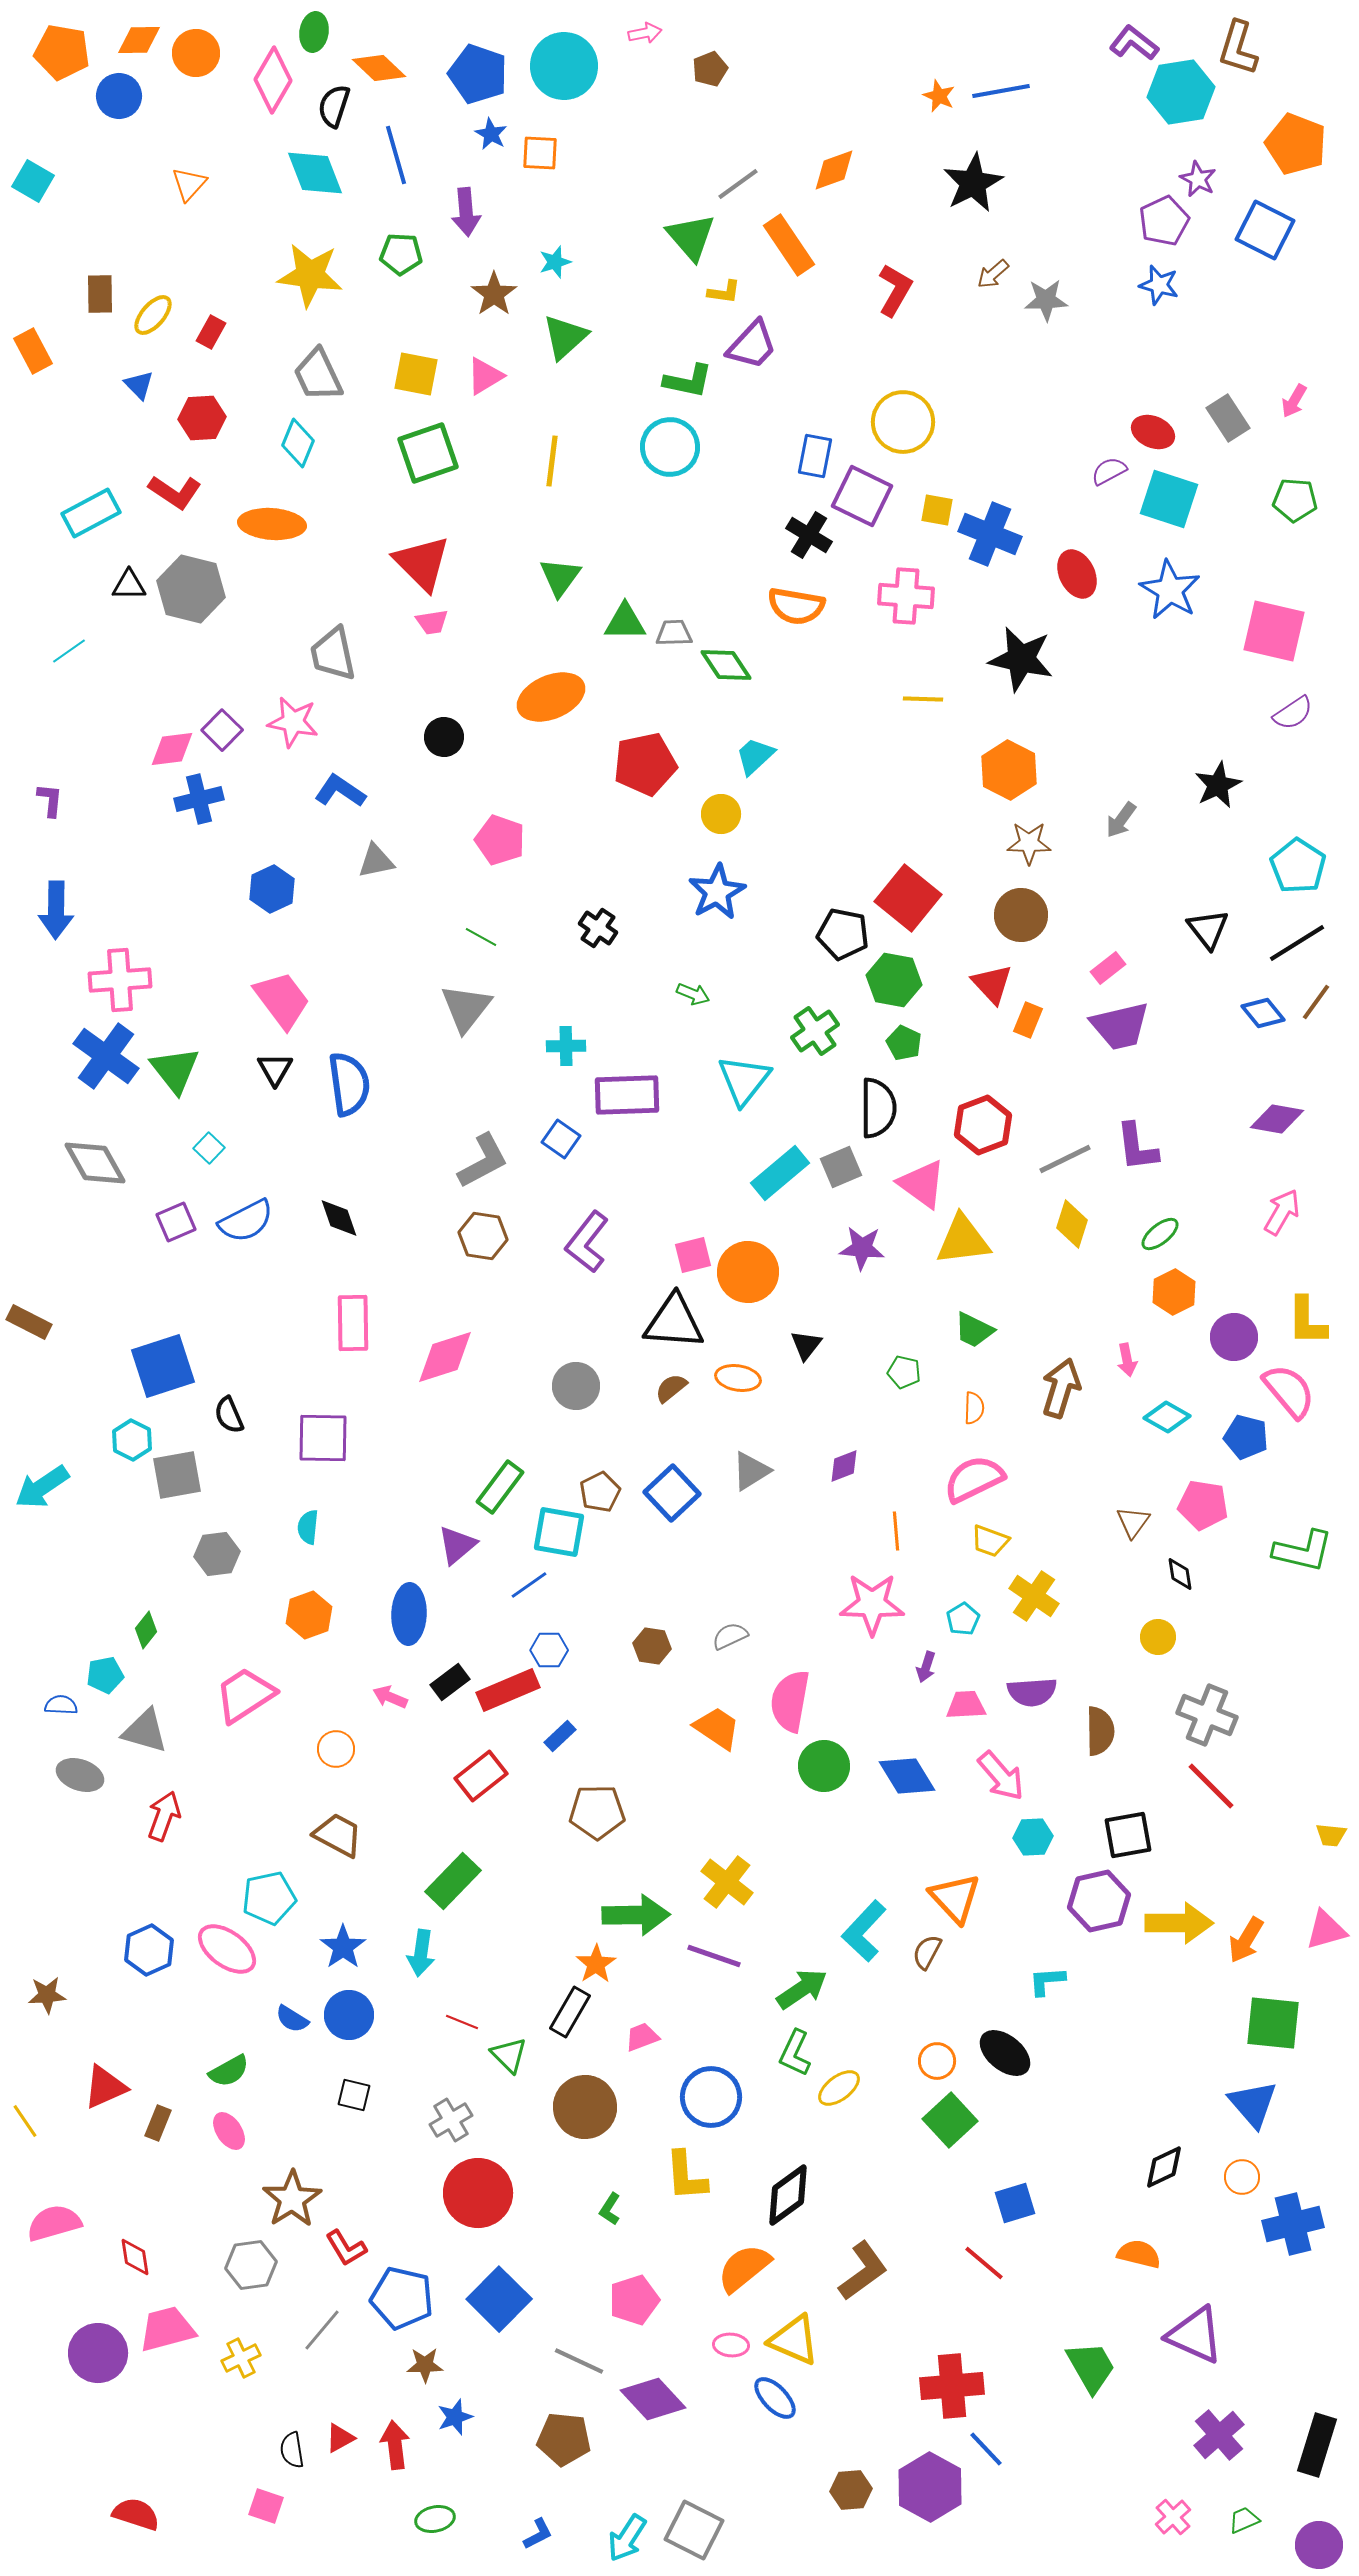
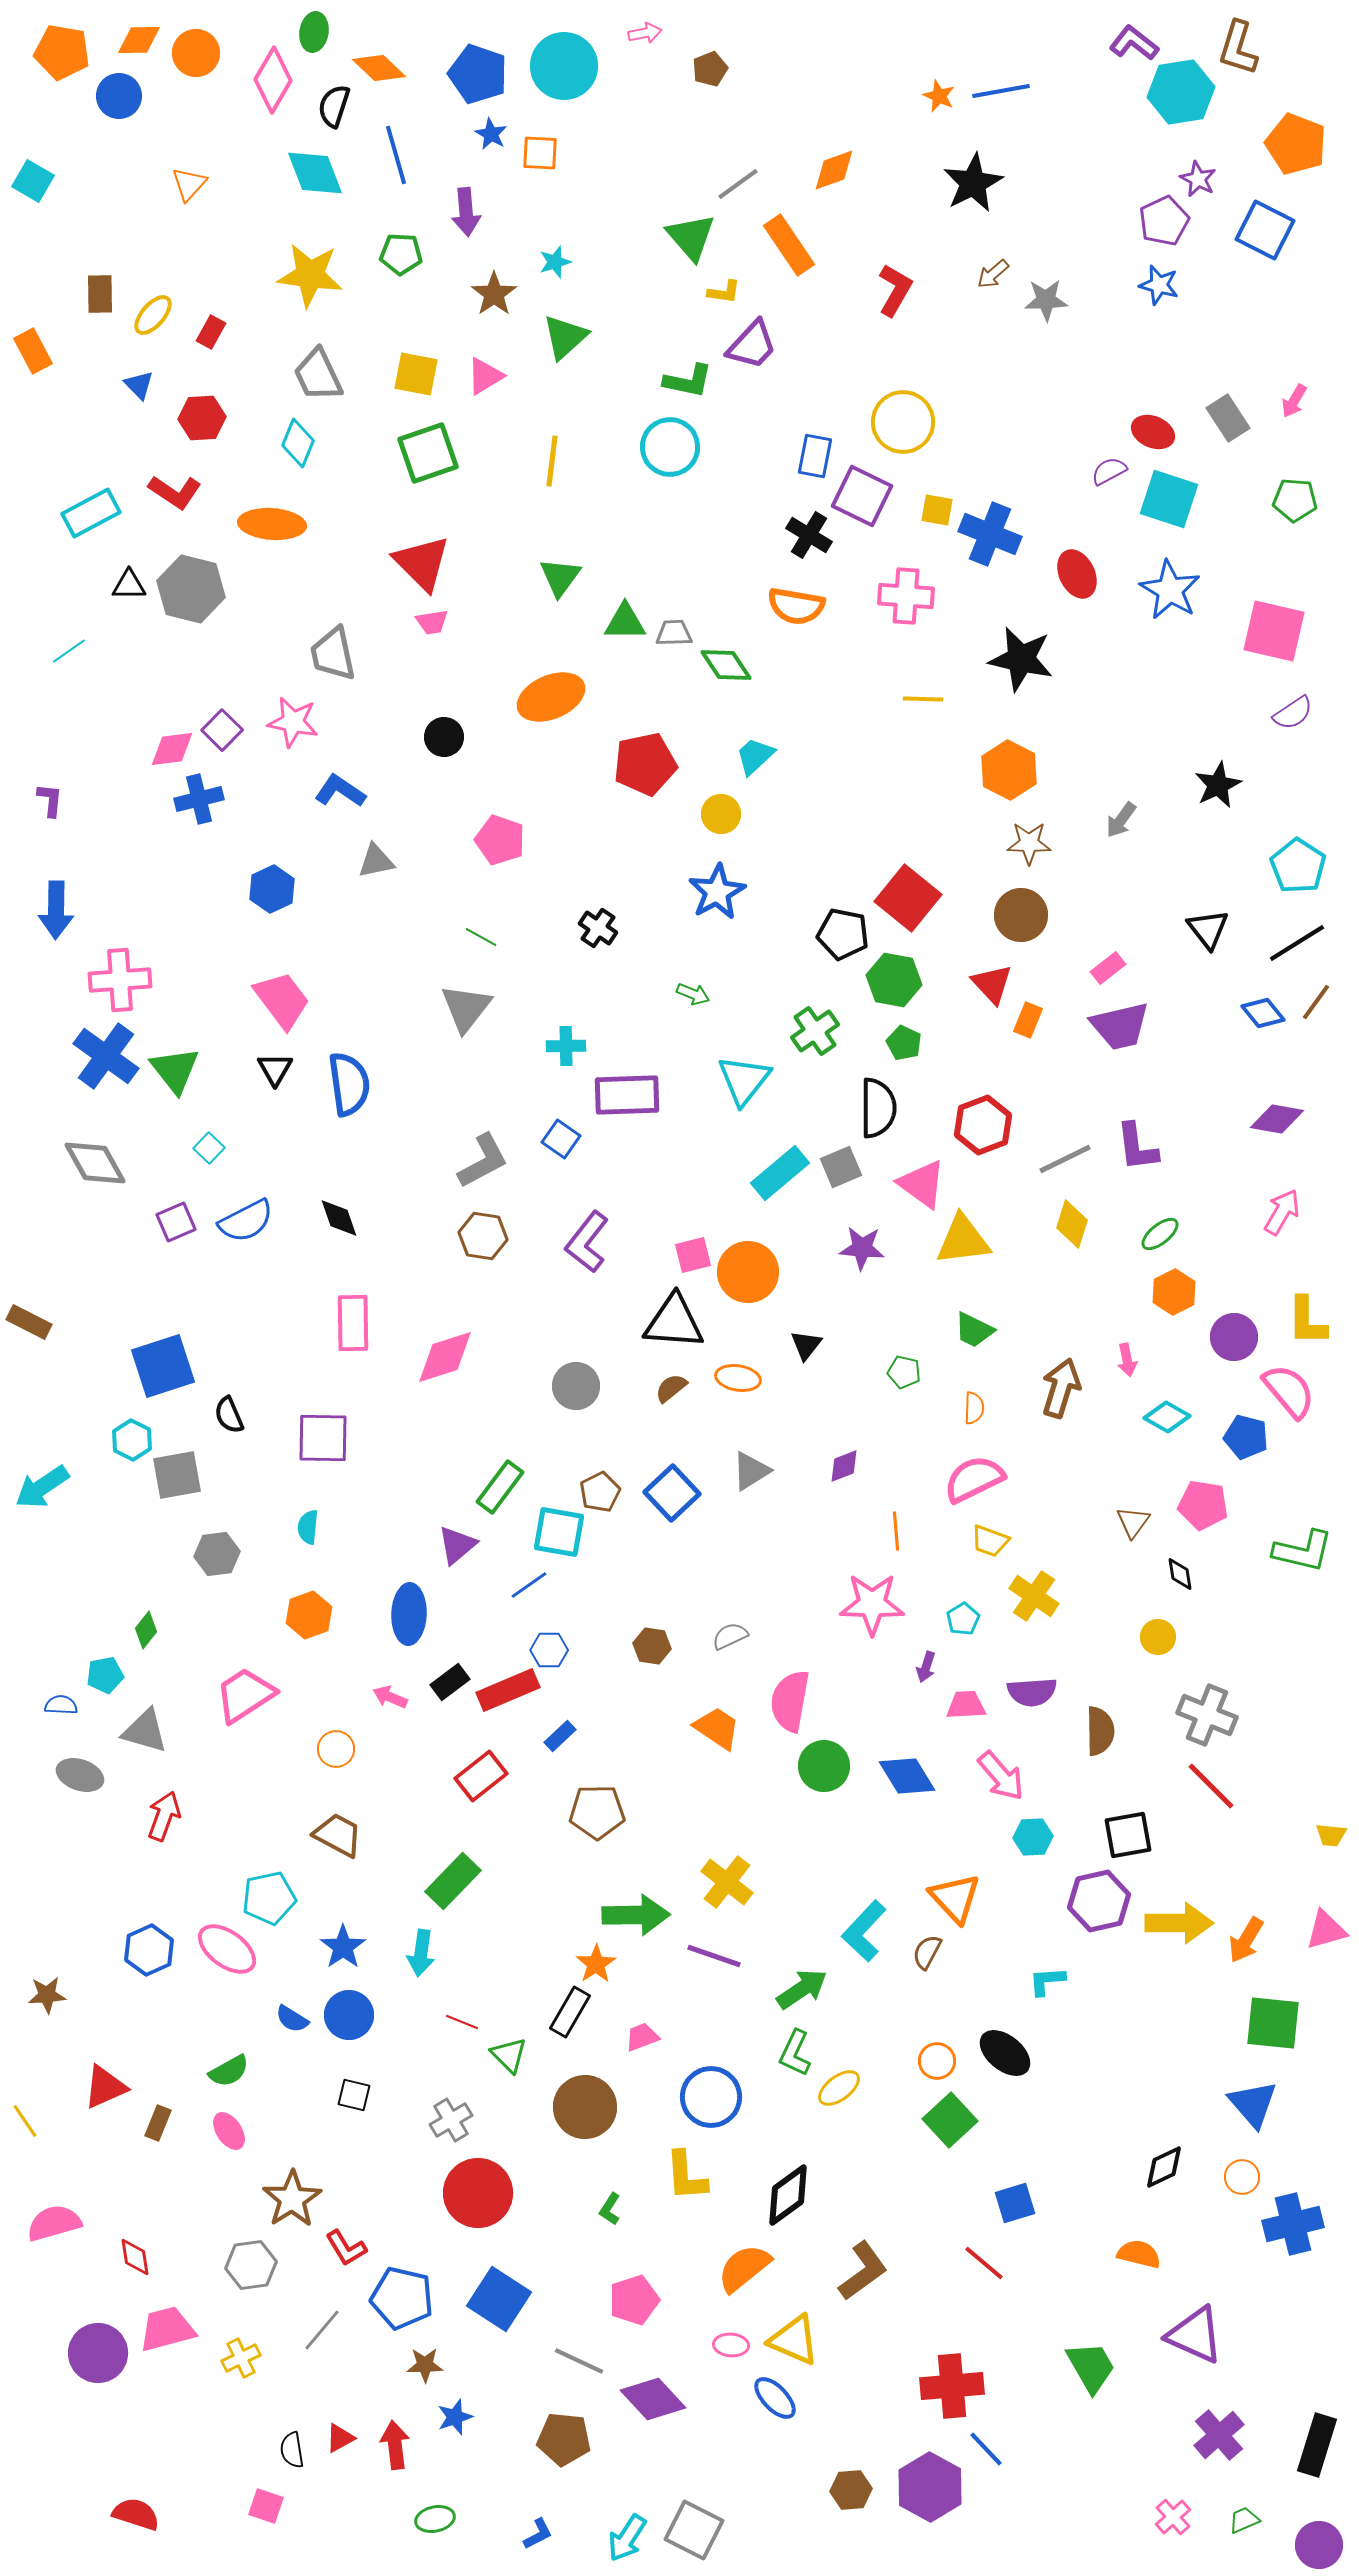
blue square at (499, 2299): rotated 12 degrees counterclockwise
